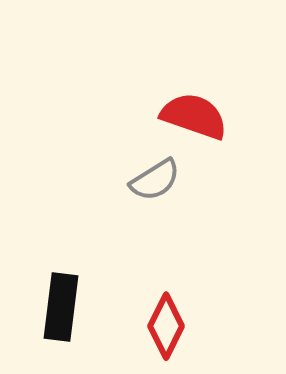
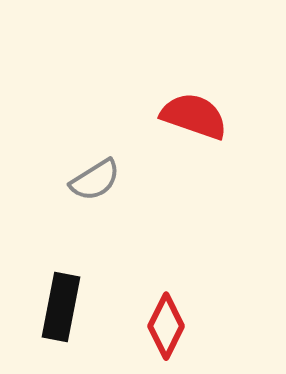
gray semicircle: moved 60 px left
black rectangle: rotated 4 degrees clockwise
